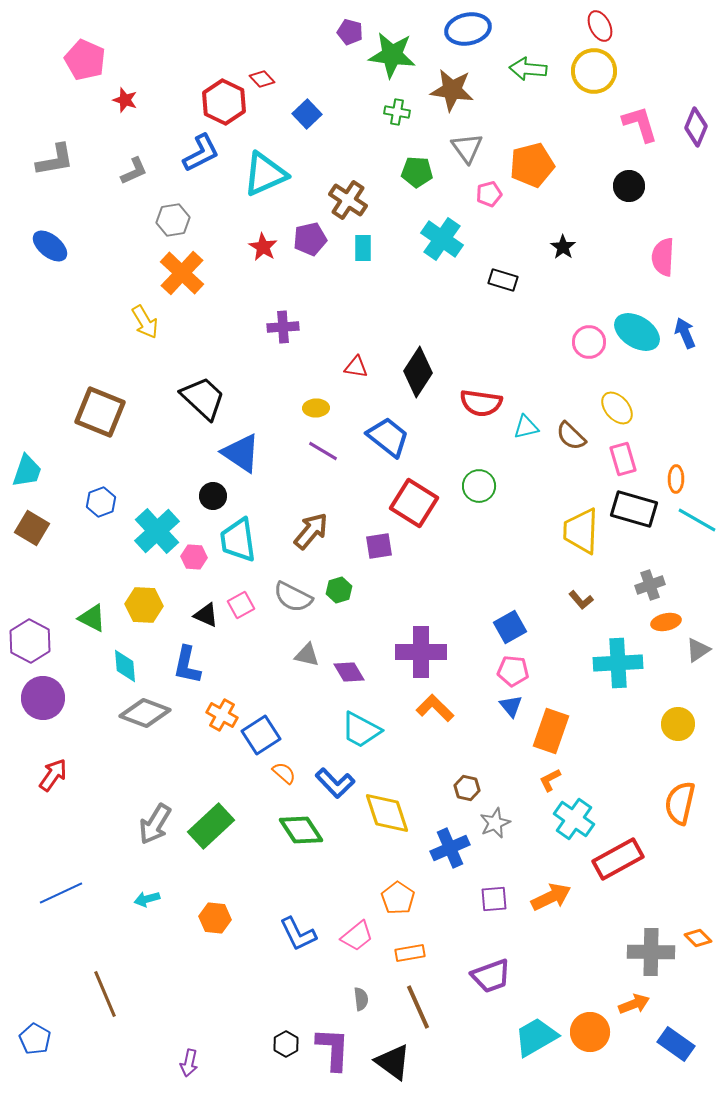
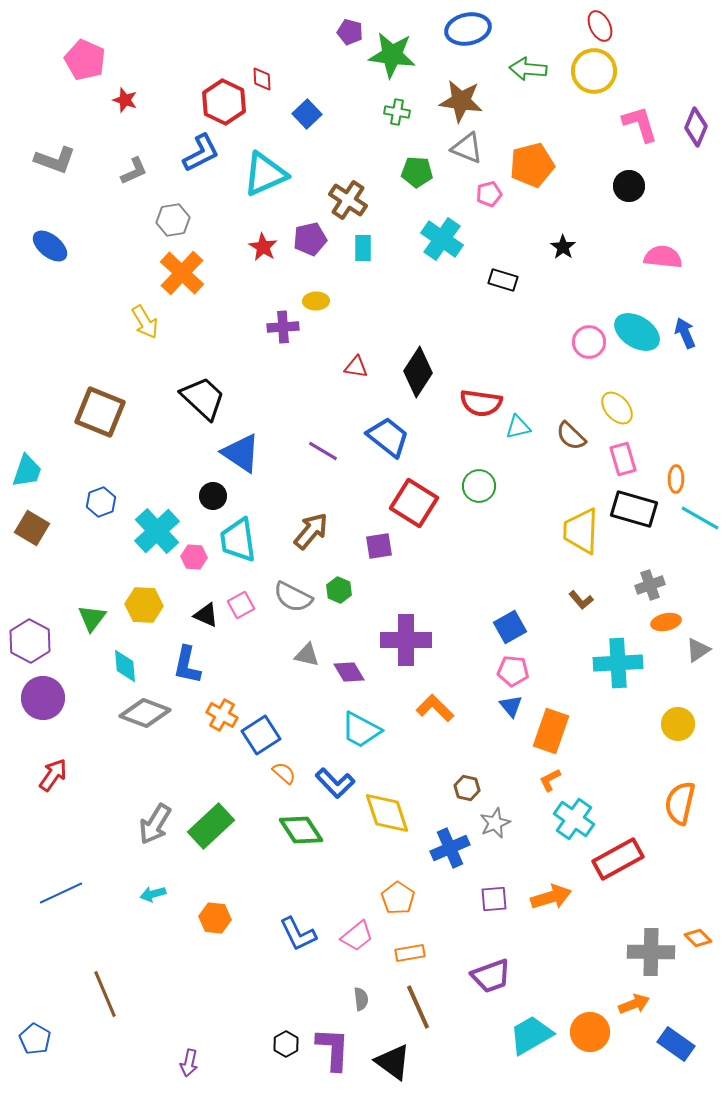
red diamond at (262, 79): rotated 40 degrees clockwise
brown star at (452, 90): moved 9 px right, 11 px down
gray triangle at (467, 148): rotated 32 degrees counterclockwise
gray L-shape at (55, 160): rotated 30 degrees clockwise
pink semicircle at (663, 257): rotated 93 degrees clockwise
yellow ellipse at (316, 408): moved 107 px up
cyan triangle at (526, 427): moved 8 px left
cyan line at (697, 520): moved 3 px right, 2 px up
green hexagon at (339, 590): rotated 20 degrees counterclockwise
green triangle at (92, 618): rotated 40 degrees clockwise
purple cross at (421, 652): moved 15 px left, 12 px up
orange arrow at (551, 897): rotated 9 degrees clockwise
cyan arrow at (147, 899): moved 6 px right, 5 px up
cyan trapezoid at (536, 1037): moved 5 px left, 2 px up
